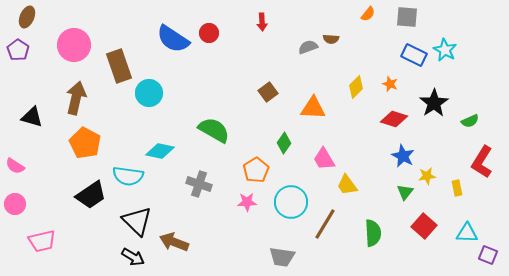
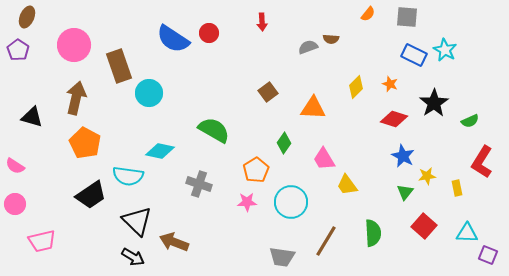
brown line at (325, 224): moved 1 px right, 17 px down
